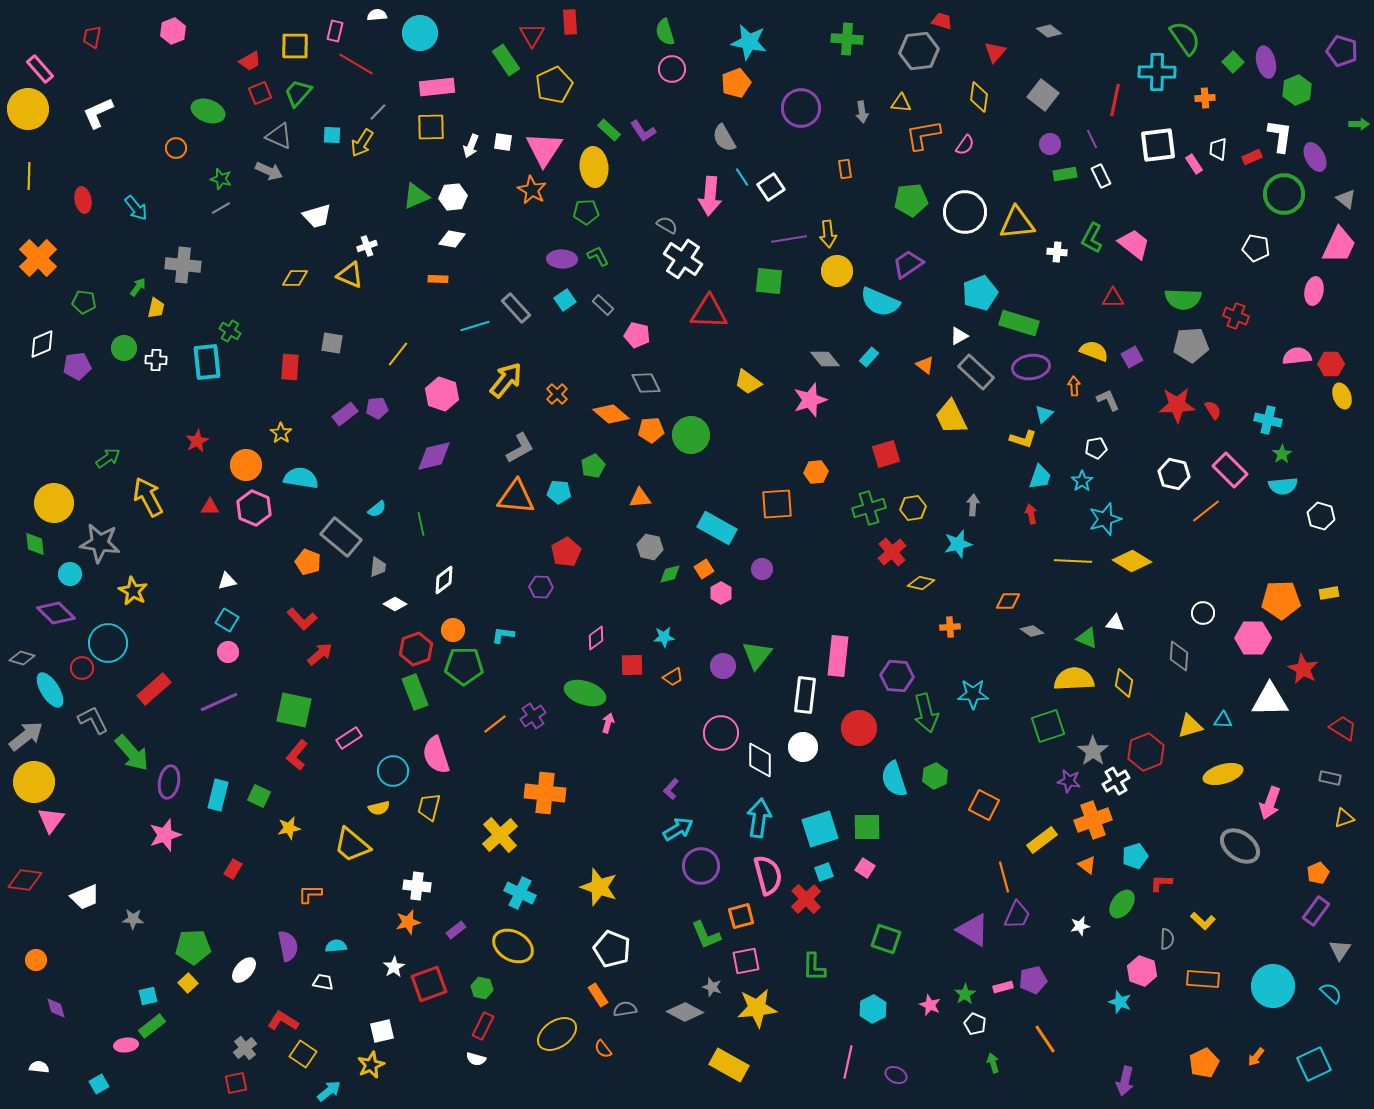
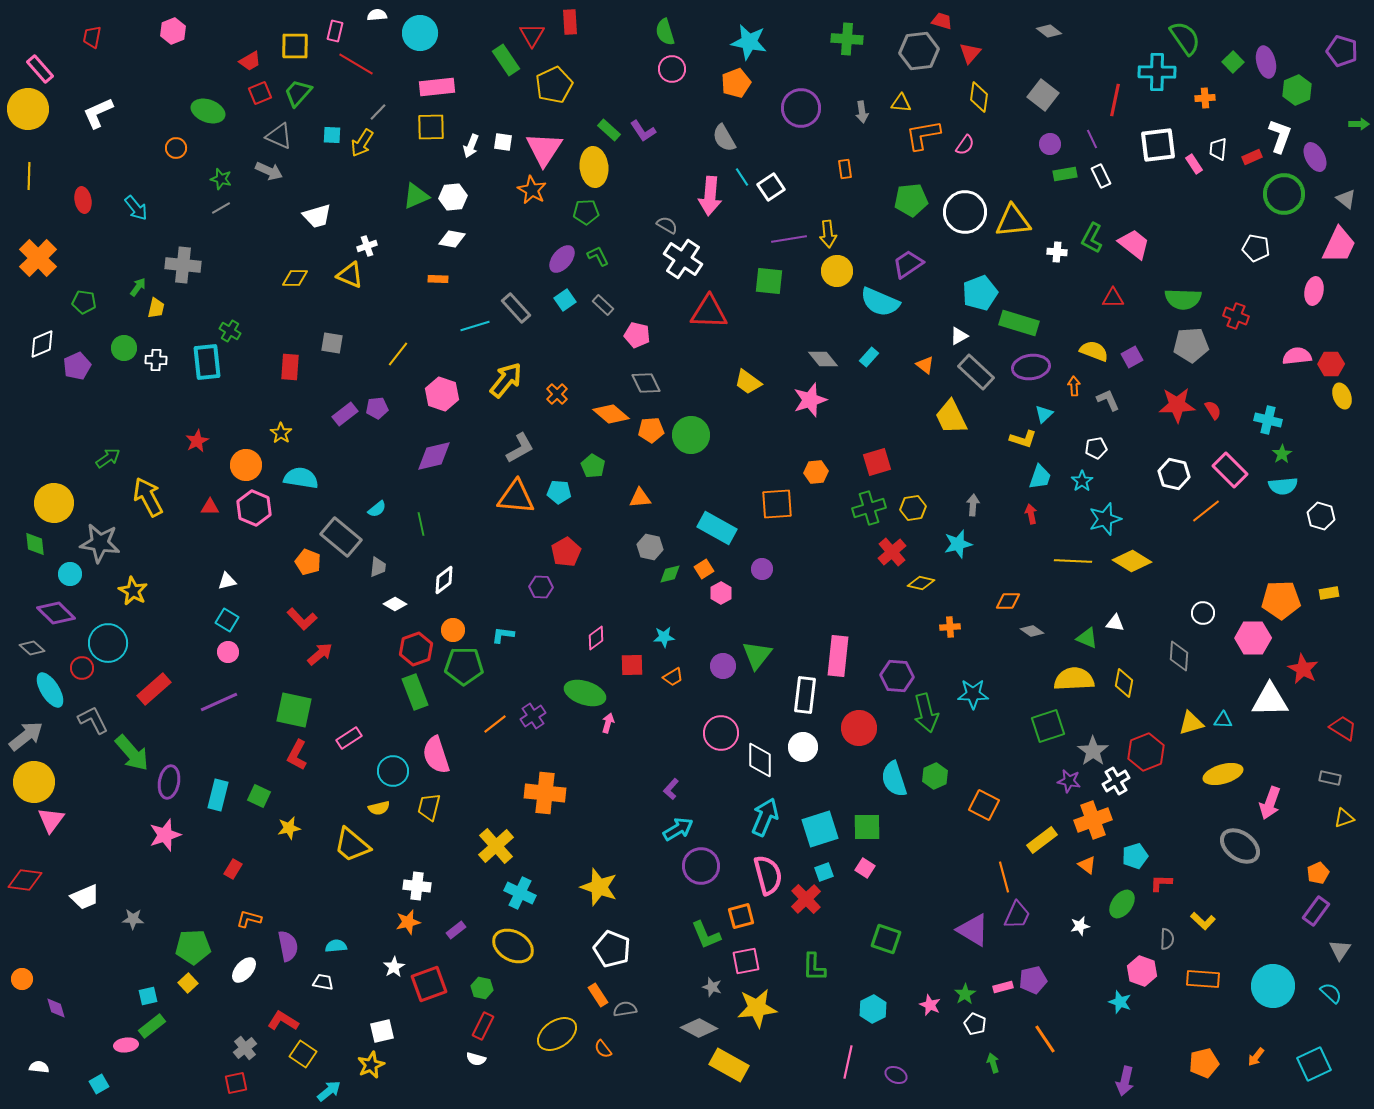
red triangle at (995, 52): moved 25 px left, 1 px down
white L-shape at (1280, 136): rotated 12 degrees clockwise
yellow triangle at (1017, 223): moved 4 px left, 2 px up
purple ellipse at (562, 259): rotated 52 degrees counterclockwise
gray diamond at (825, 359): moved 2 px left
purple pentagon at (77, 366): rotated 16 degrees counterclockwise
red square at (886, 454): moved 9 px left, 8 px down
green pentagon at (593, 466): rotated 15 degrees counterclockwise
gray diamond at (22, 658): moved 10 px right, 10 px up; rotated 25 degrees clockwise
yellow triangle at (1190, 726): moved 1 px right, 3 px up
red L-shape at (297, 755): rotated 12 degrees counterclockwise
cyan arrow at (759, 818): moved 6 px right, 1 px up; rotated 15 degrees clockwise
yellow cross at (500, 835): moved 4 px left, 11 px down
orange L-shape at (310, 894): moved 61 px left, 25 px down; rotated 15 degrees clockwise
orange circle at (36, 960): moved 14 px left, 19 px down
gray diamond at (685, 1012): moved 14 px right, 16 px down
orange pentagon at (1204, 1063): rotated 12 degrees clockwise
